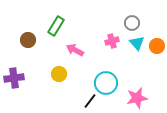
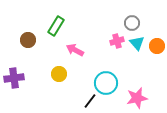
pink cross: moved 5 px right
